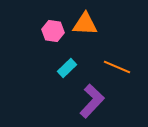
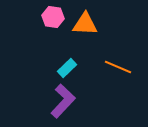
pink hexagon: moved 14 px up
orange line: moved 1 px right
purple L-shape: moved 29 px left
